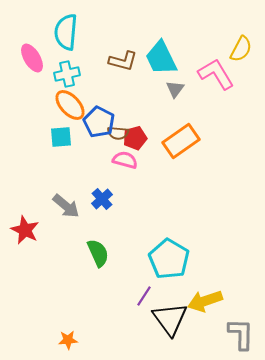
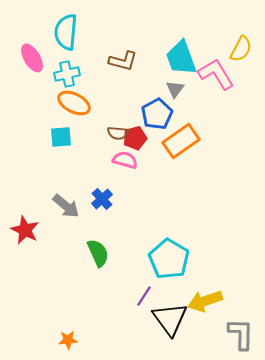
cyan trapezoid: moved 20 px right; rotated 6 degrees clockwise
orange ellipse: moved 4 px right, 2 px up; rotated 20 degrees counterclockwise
blue pentagon: moved 58 px right, 8 px up; rotated 16 degrees clockwise
